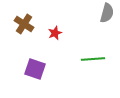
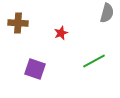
brown cross: moved 6 px left, 1 px up; rotated 30 degrees counterclockwise
red star: moved 6 px right
green line: moved 1 px right, 2 px down; rotated 25 degrees counterclockwise
